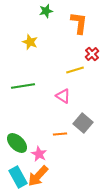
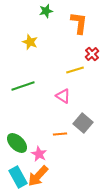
green line: rotated 10 degrees counterclockwise
